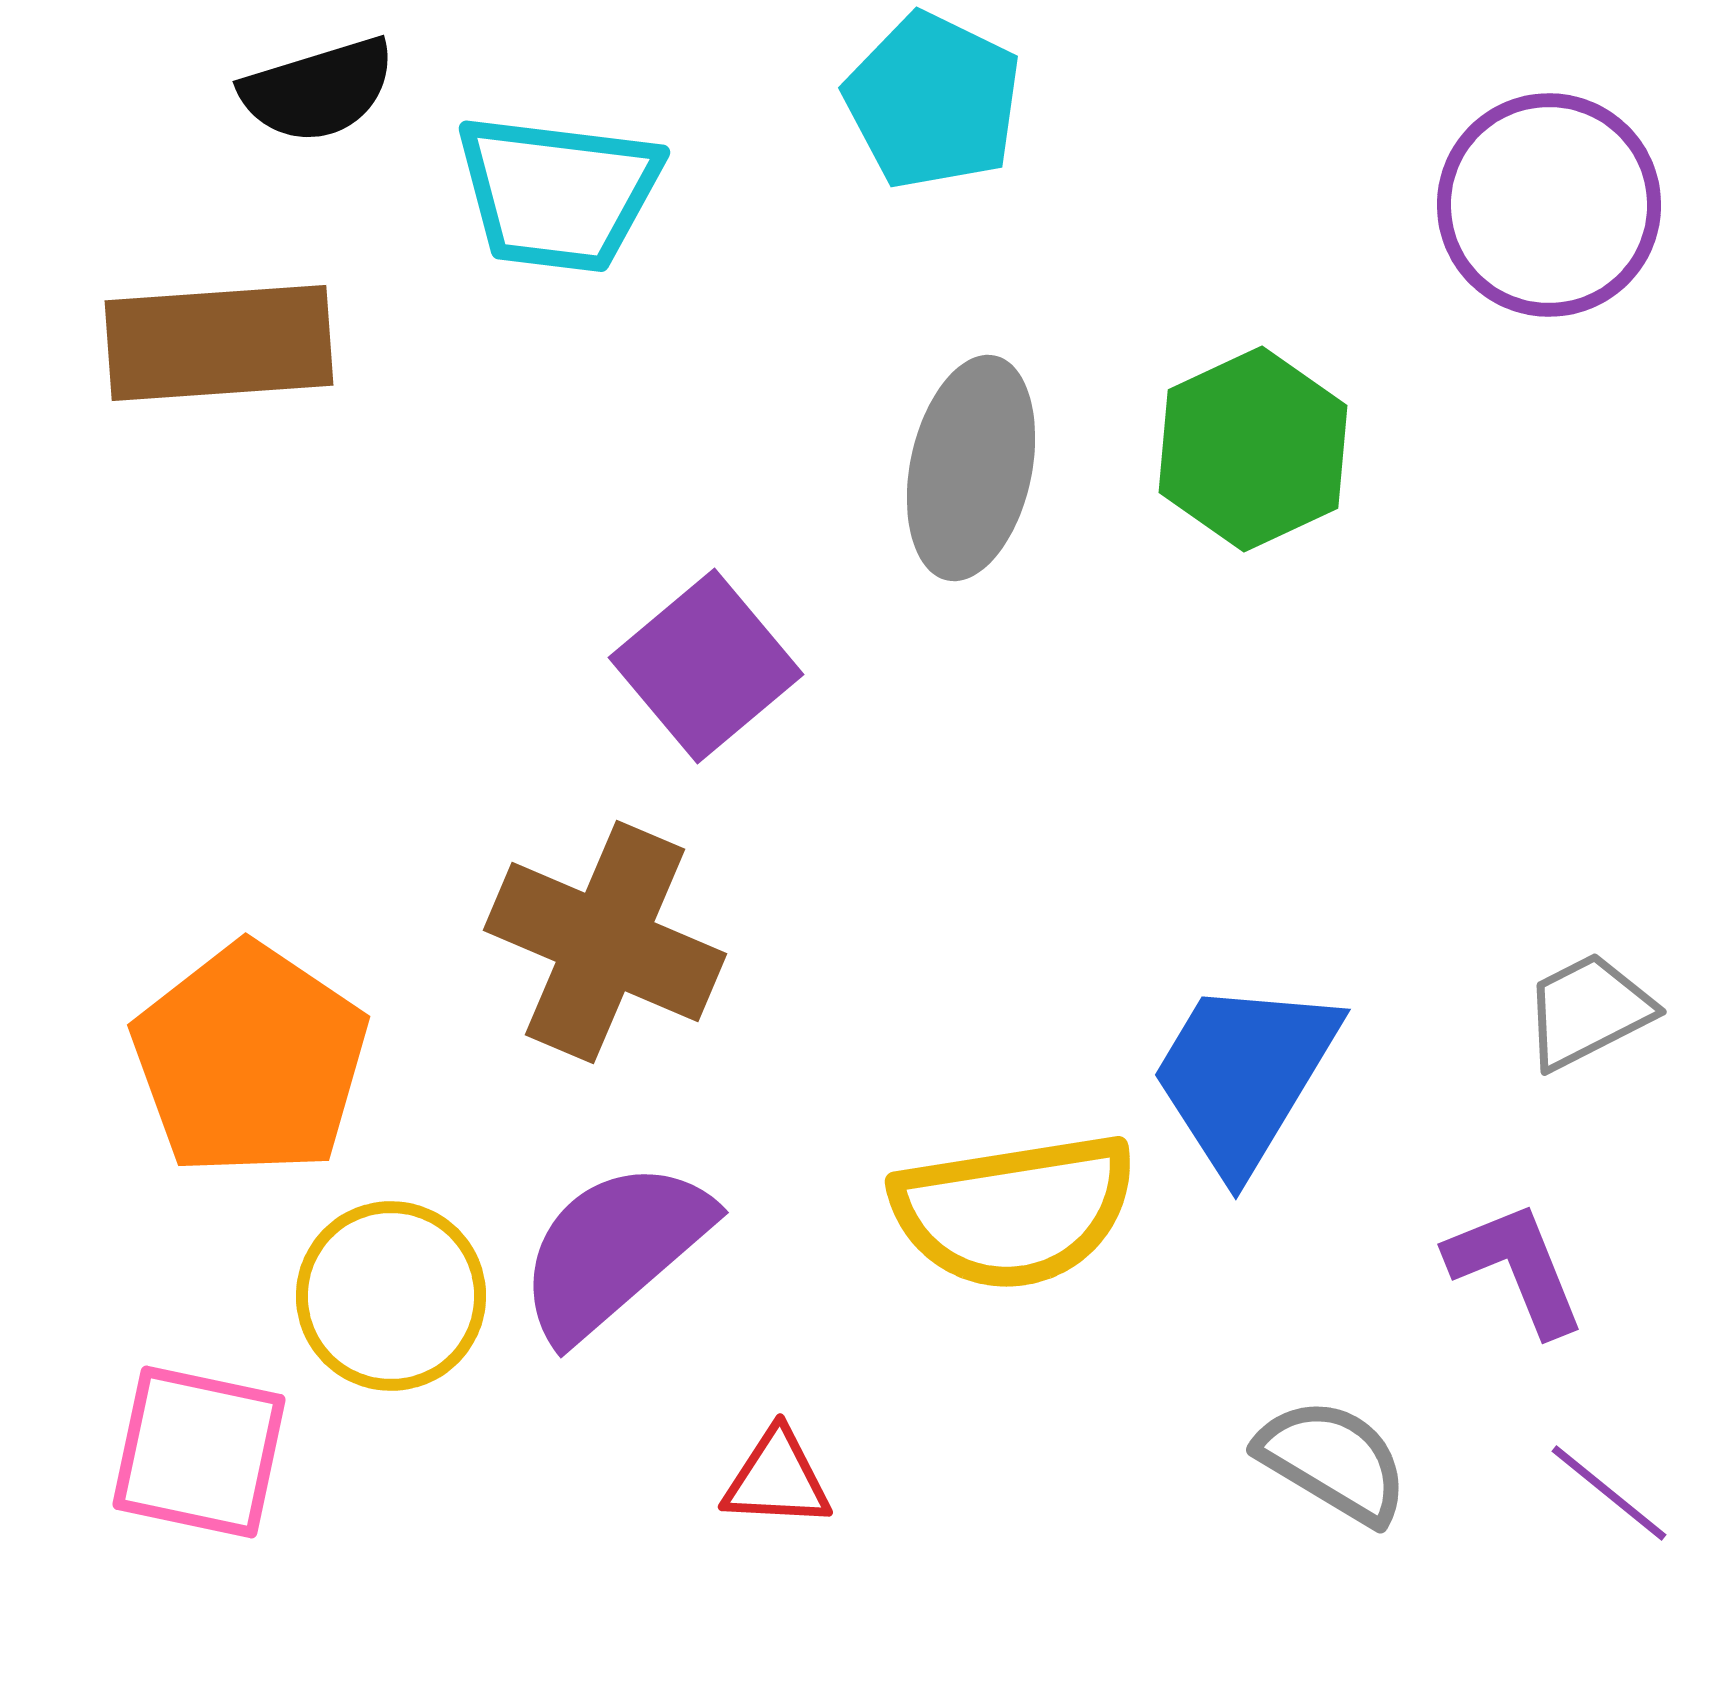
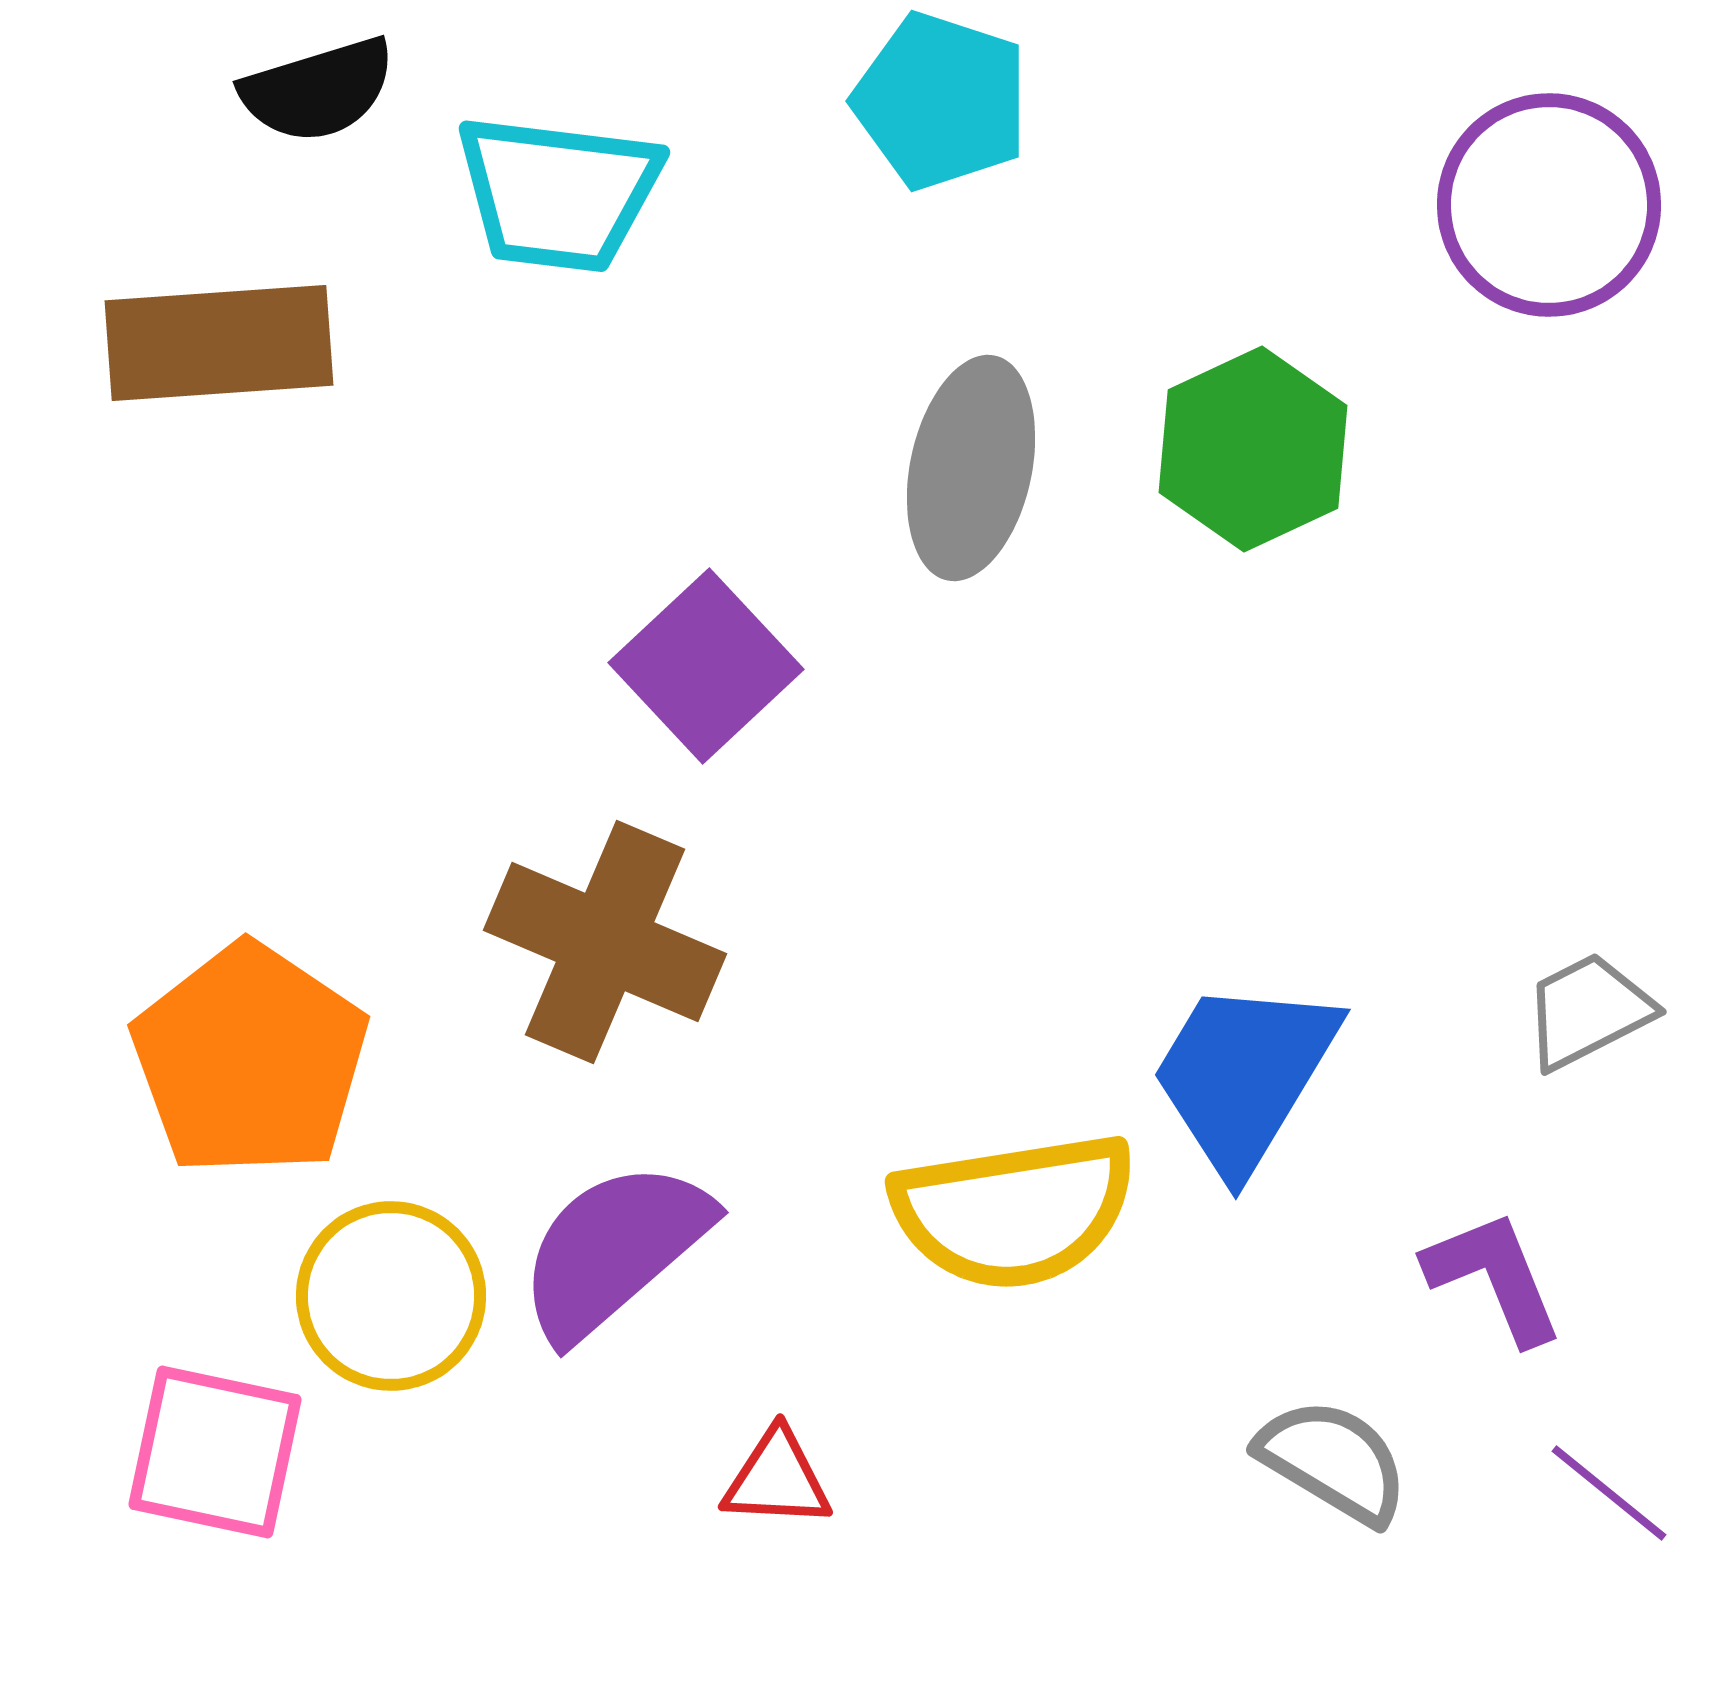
cyan pentagon: moved 8 px right; rotated 8 degrees counterclockwise
purple square: rotated 3 degrees counterclockwise
purple L-shape: moved 22 px left, 9 px down
pink square: moved 16 px right
